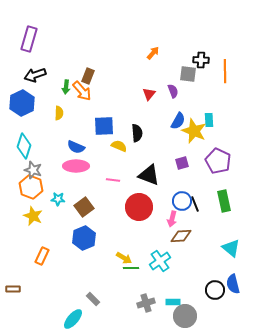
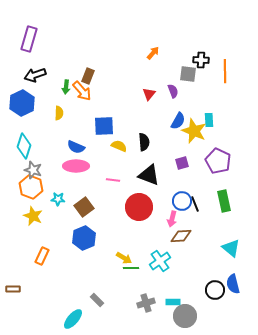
black semicircle at (137, 133): moved 7 px right, 9 px down
gray rectangle at (93, 299): moved 4 px right, 1 px down
